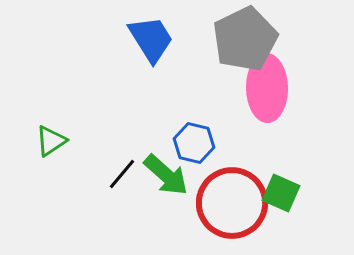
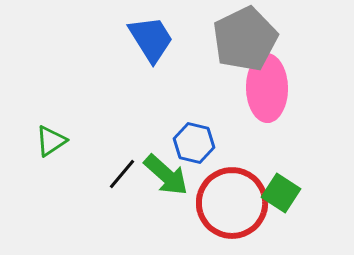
green square: rotated 9 degrees clockwise
